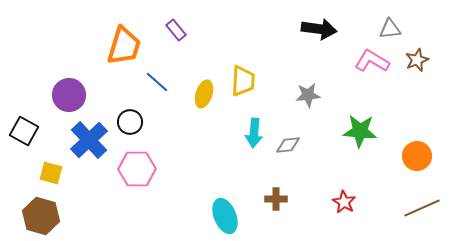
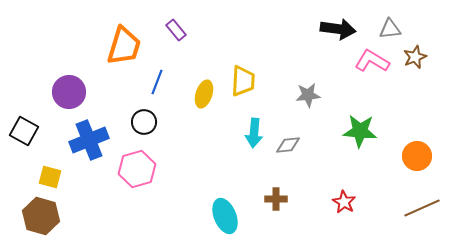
black arrow: moved 19 px right
brown star: moved 2 px left, 3 px up
blue line: rotated 70 degrees clockwise
purple circle: moved 3 px up
black circle: moved 14 px right
blue cross: rotated 21 degrees clockwise
pink hexagon: rotated 15 degrees counterclockwise
yellow square: moved 1 px left, 4 px down
